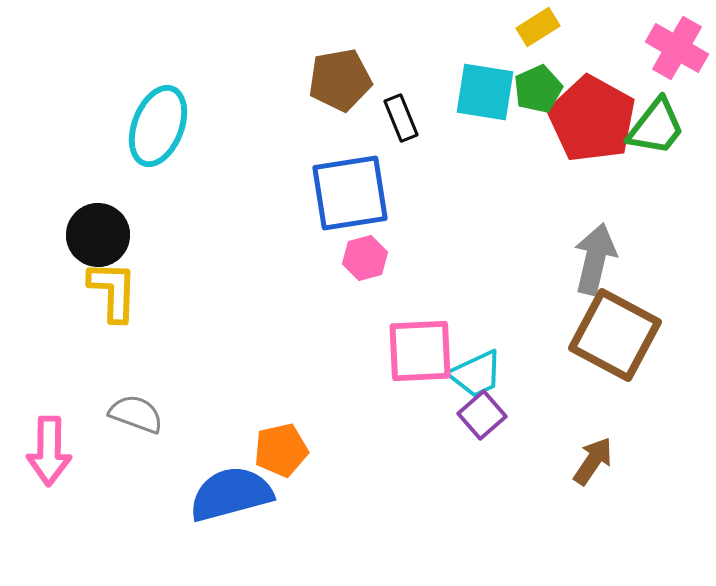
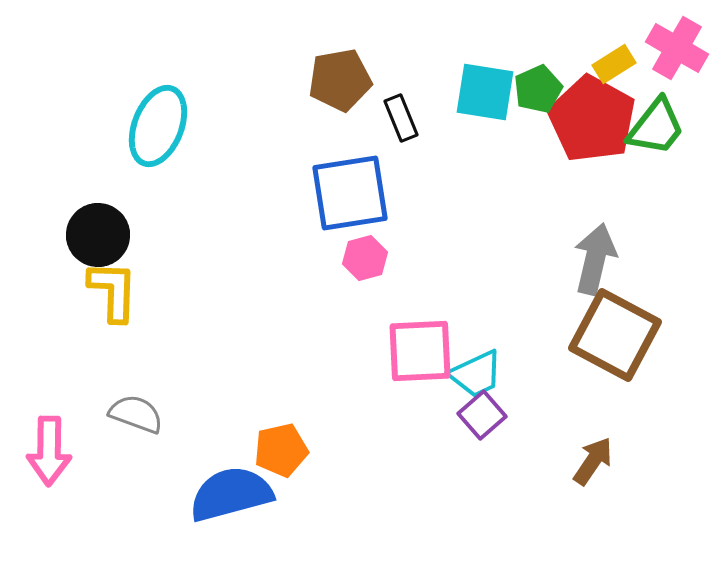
yellow rectangle: moved 76 px right, 37 px down
